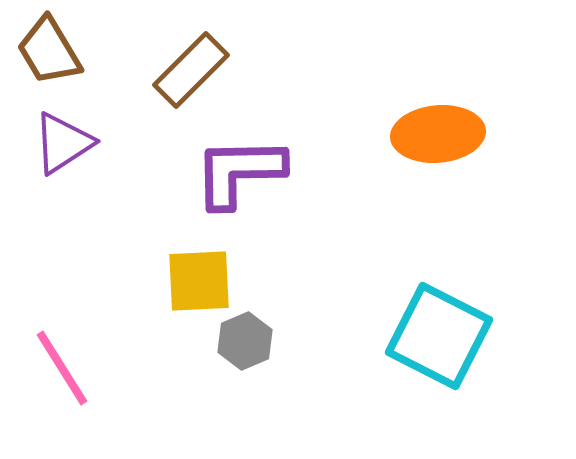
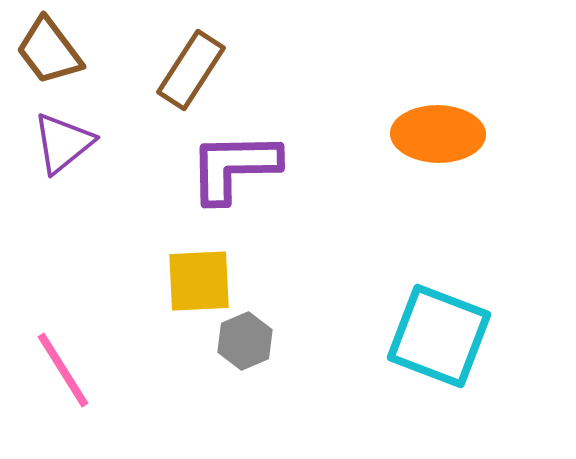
brown trapezoid: rotated 6 degrees counterclockwise
brown rectangle: rotated 12 degrees counterclockwise
orange ellipse: rotated 6 degrees clockwise
purple triangle: rotated 6 degrees counterclockwise
purple L-shape: moved 5 px left, 5 px up
cyan square: rotated 6 degrees counterclockwise
pink line: moved 1 px right, 2 px down
